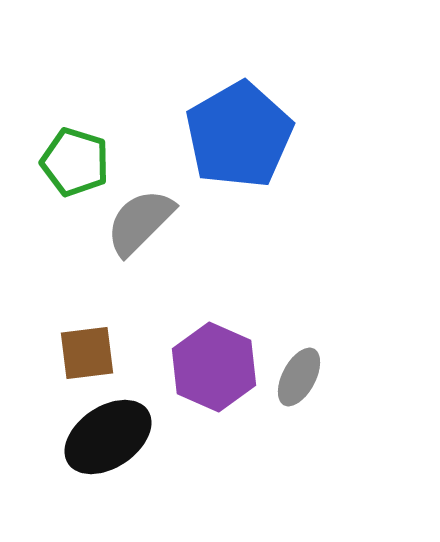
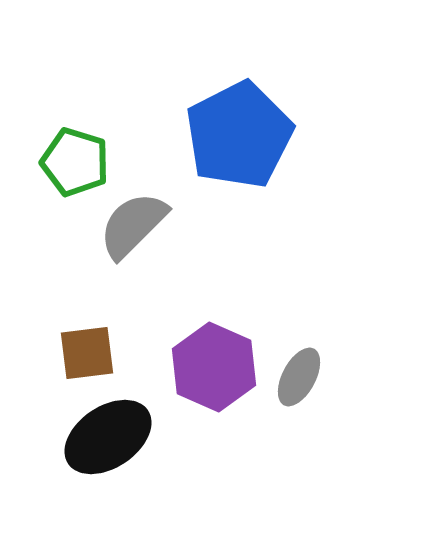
blue pentagon: rotated 3 degrees clockwise
gray semicircle: moved 7 px left, 3 px down
